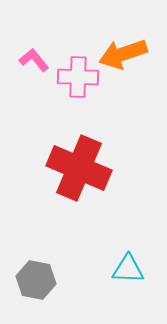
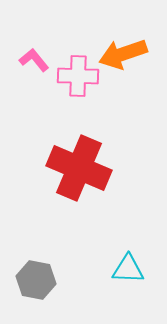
pink cross: moved 1 px up
